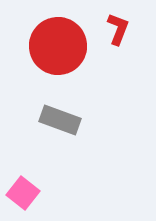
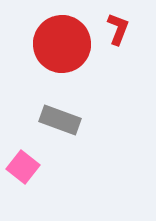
red circle: moved 4 px right, 2 px up
pink square: moved 26 px up
